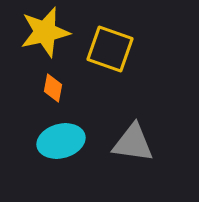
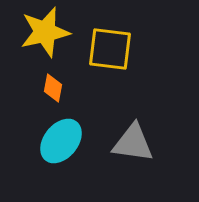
yellow square: rotated 12 degrees counterclockwise
cyan ellipse: rotated 36 degrees counterclockwise
